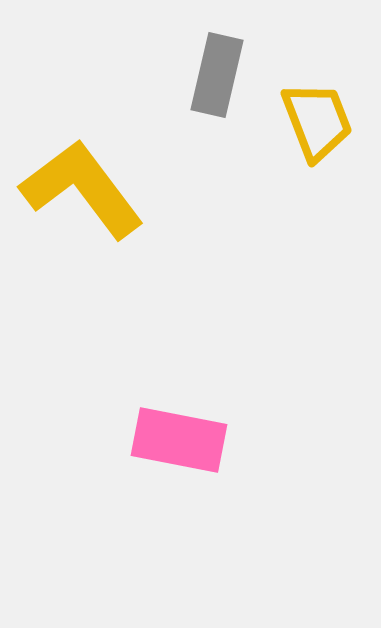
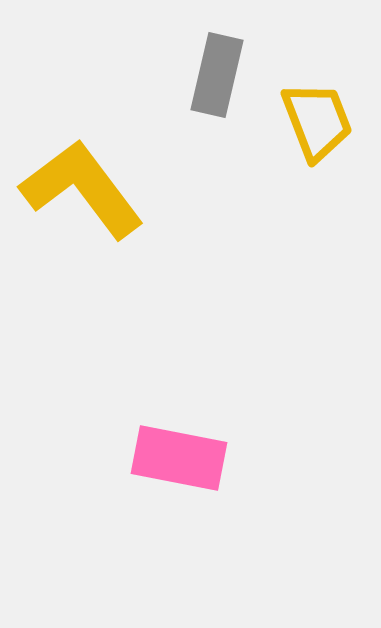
pink rectangle: moved 18 px down
